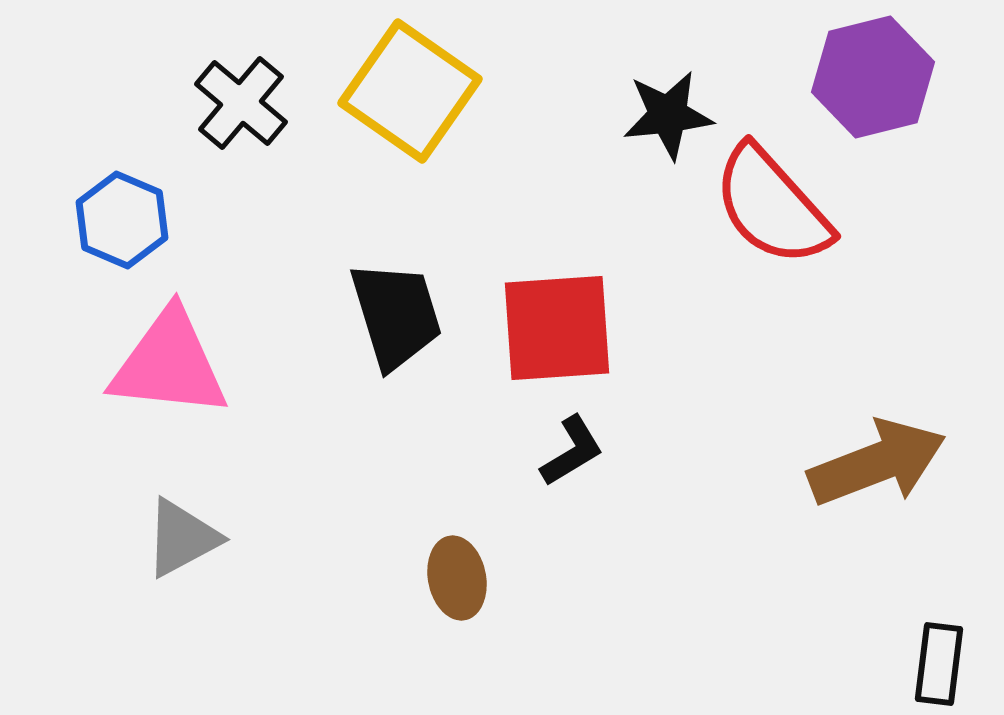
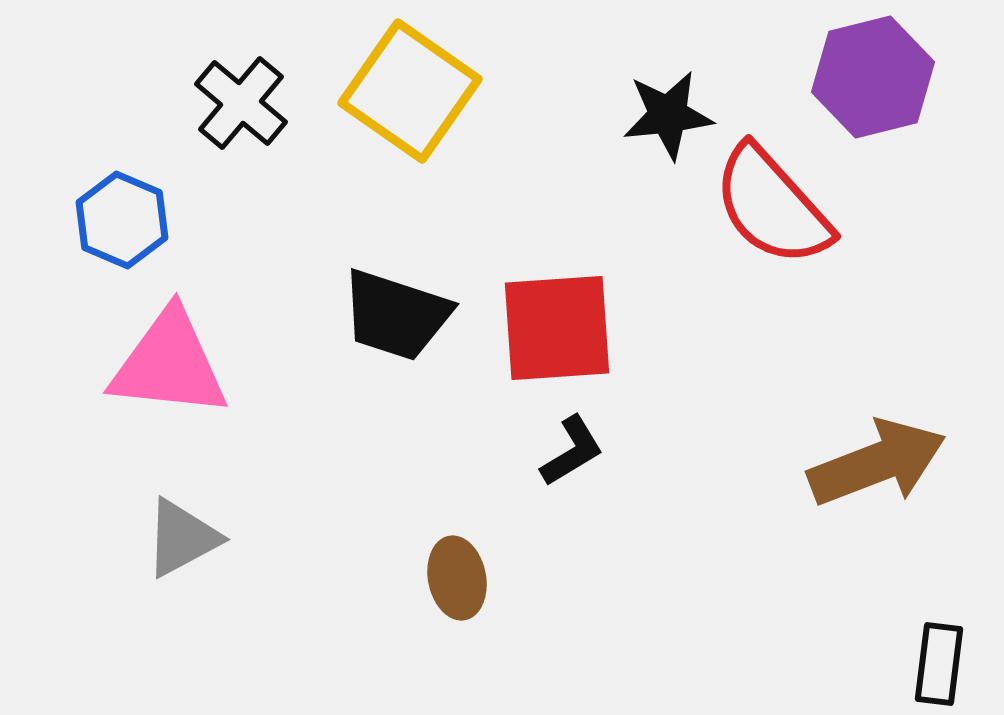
black trapezoid: rotated 125 degrees clockwise
